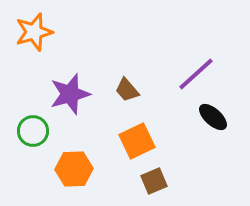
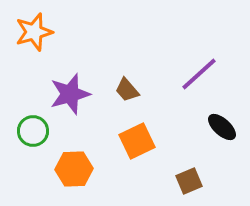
purple line: moved 3 px right
black ellipse: moved 9 px right, 10 px down
brown square: moved 35 px right
